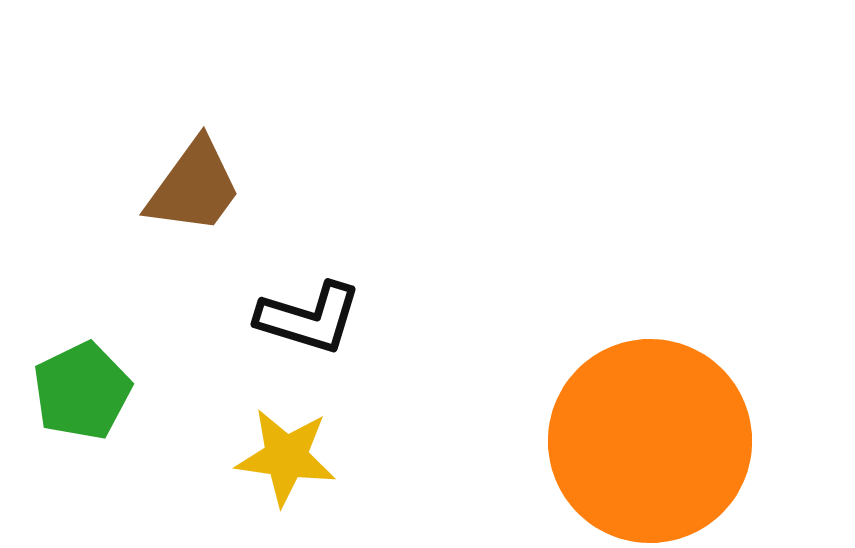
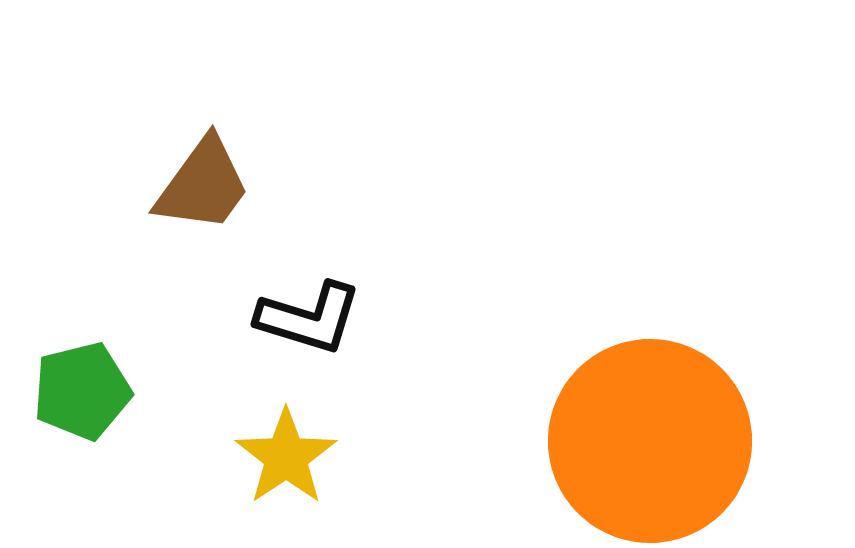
brown trapezoid: moved 9 px right, 2 px up
green pentagon: rotated 12 degrees clockwise
yellow star: rotated 30 degrees clockwise
